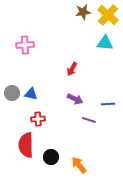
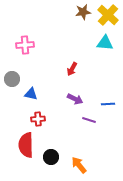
gray circle: moved 14 px up
